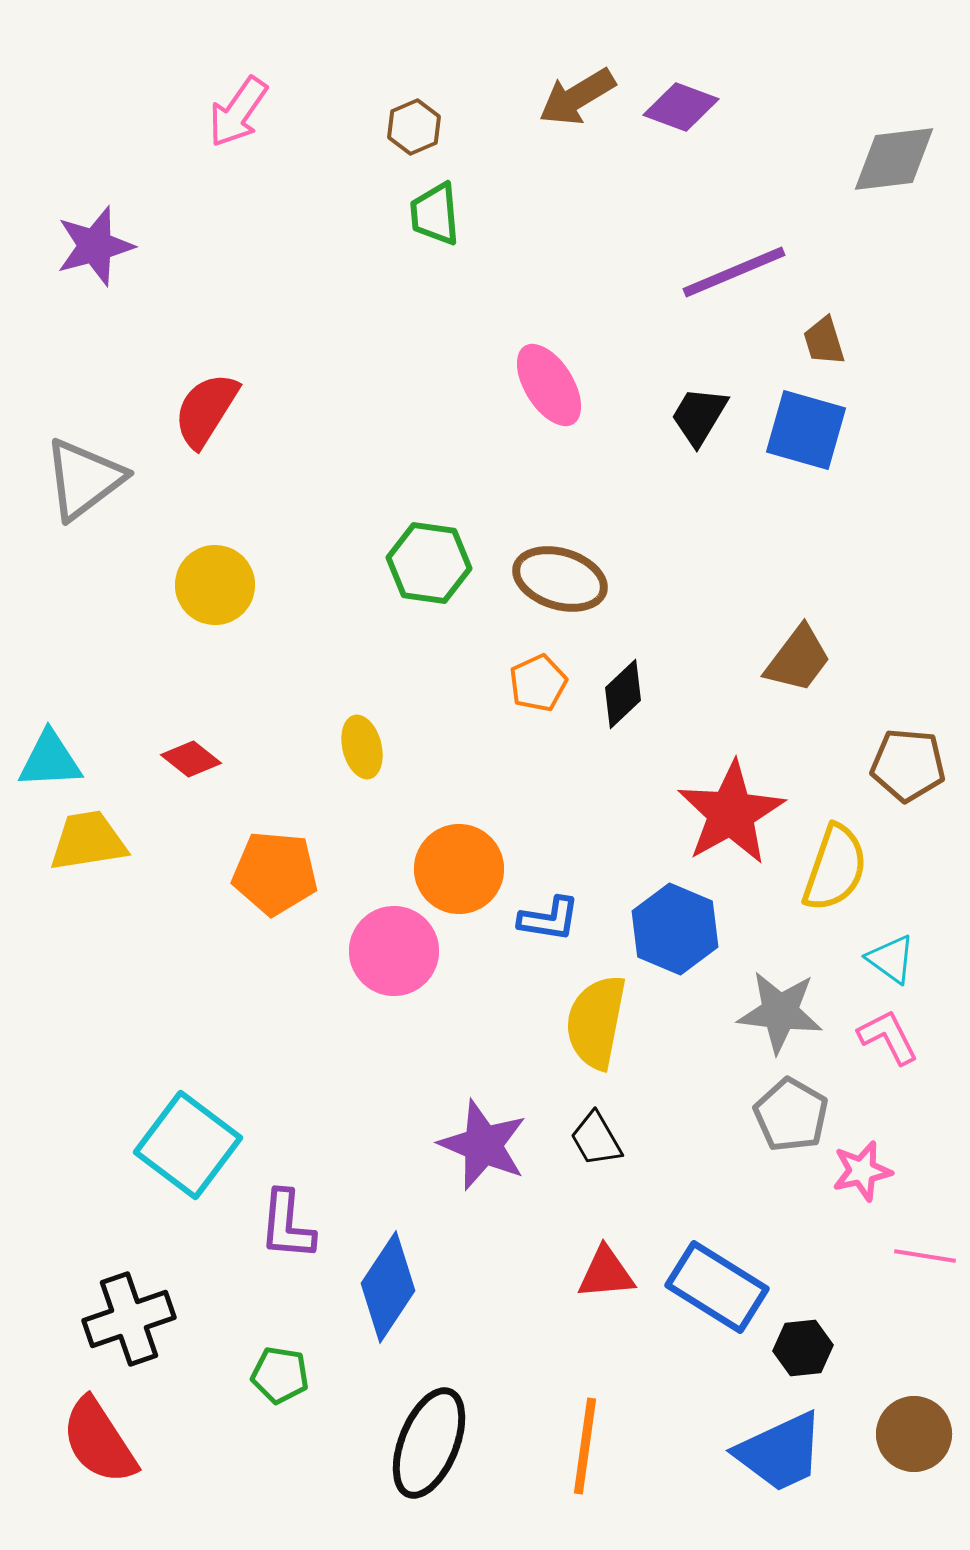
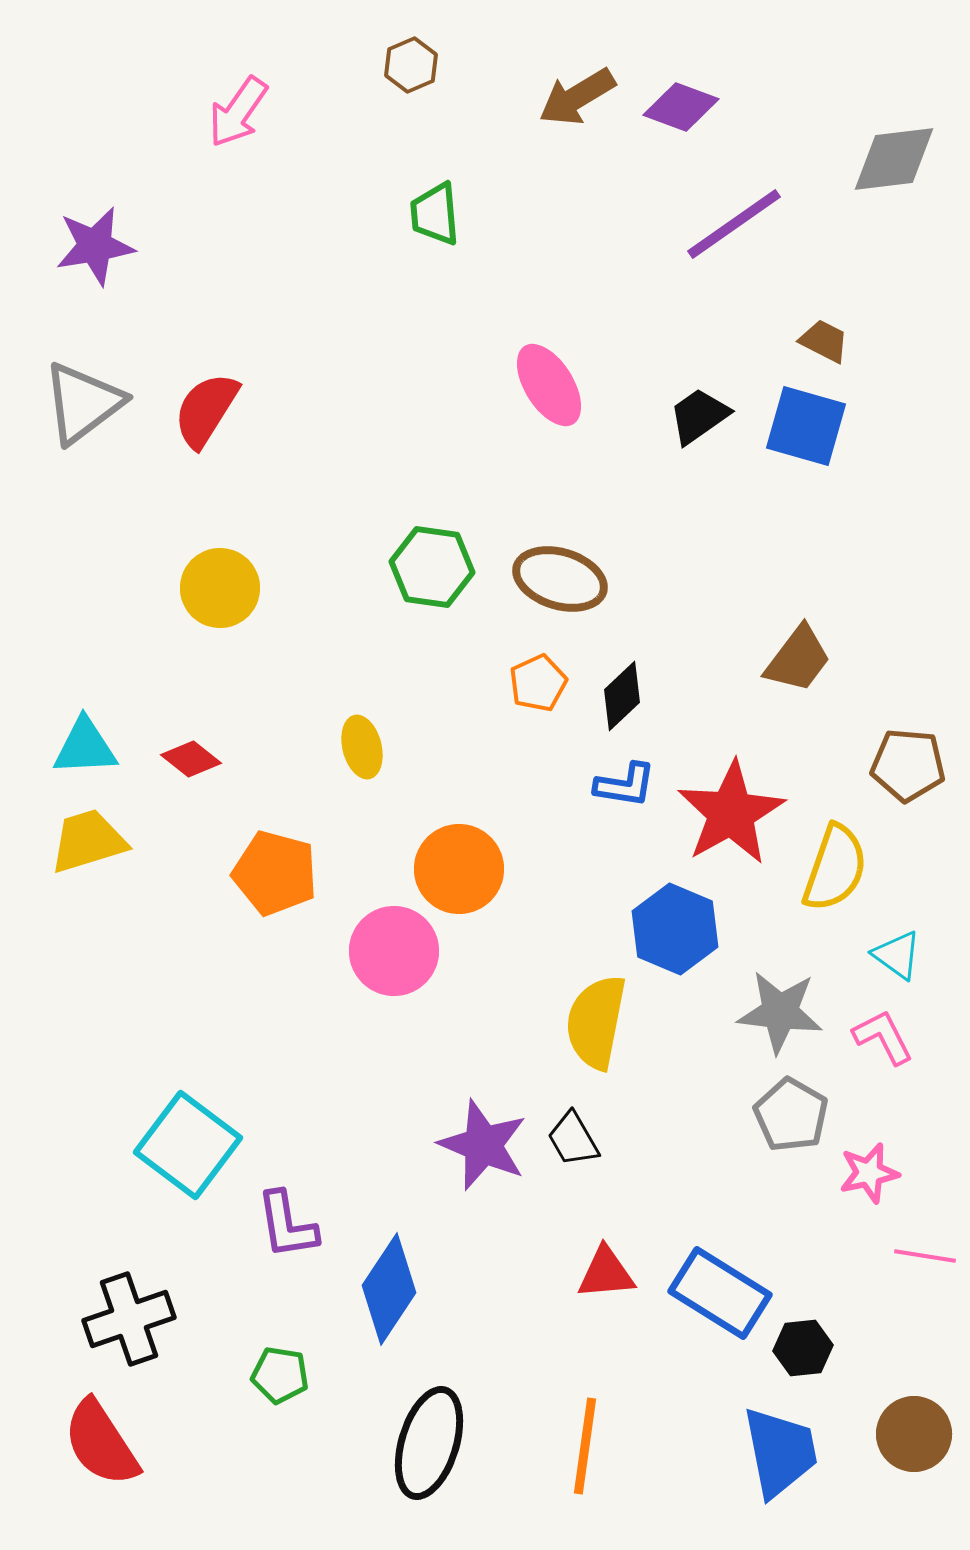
brown hexagon at (414, 127): moved 3 px left, 62 px up
purple star at (95, 246): rotated 6 degrees clockwise
purple line at (734, 272): moved 48 px up; rotated 12 degrees counterclockwise
brown trapezoid at (824, 341): rotated 134 degrees clockwise
black trapezoid at (699, 416): rotated 24 degrees clockwise
blue square at (806, 430): moved 4 px up
gray triangle at (84, 479): moved 1 px left, 76 px up
green hexagon at (429, 563): moved 3 px right, 4 px down
yellow circle at (215, 585): moved 5 px right, 3 px down
black diamond at (623, 694): moved 1 px left, 2 px down
cyan triangle at (50, 760): moved 35 px right, 13 px up
yellow trapezoid at (88, 841): rotated 8 degrees counterclockwise
orange pentagon at (275, 873): rotated 10 degrees clockwise
blue L-shape at (549, 919): moved 76 px right, 134 px up
cyan triangle at (891, 959): moved 6 px right, 4 px up
pink L-shape at (888, 1037): moved 5 px left
black trapezoid at (596, 1139): moved 23 px left
pink star at (862, 1171): moved 7 px right, 2 px down
purple L-shape at (287, 1225): rotated 14 degrees counterclockwise
blue diamond at (388, 1287): moved 1 px right, 2 px down
blue rectangle at (717, 1287): moved 3 px right, 6 px down
red semicircle at (99, 1441): moved 2 px right, 2 px down
black ellipse at (429, 1443): rotated 5 degrees counterclockwise
blue trapezoid at (780, 1452): rotated 76 degrees counterclockwise
